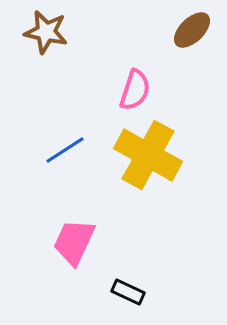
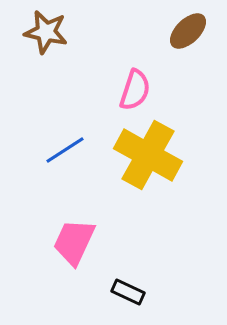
brown ellipse: moved 4 px left, 1 px down
